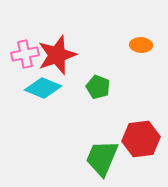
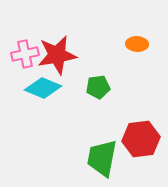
orange ellipse: moved 4 px left, 1 px up
red star: rotated 9 degrees clockwise
green pentagon: rotated 30 degrees counterclockwise
green trapezoid: rotated 12 degrees counterclockwise
